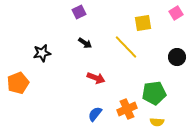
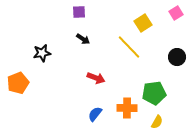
purple square: rotated 24 degrees clockwise
yellow square: rotated 24 degrees counterclockwise
black arrow: moved 2 px left, 4 px up
yellow line: moved 3 px right
orange cross: moved 1 px up; rotated 24 degrees clockwise
yellow semicircle: rotated 64 degrees counterclockwise
